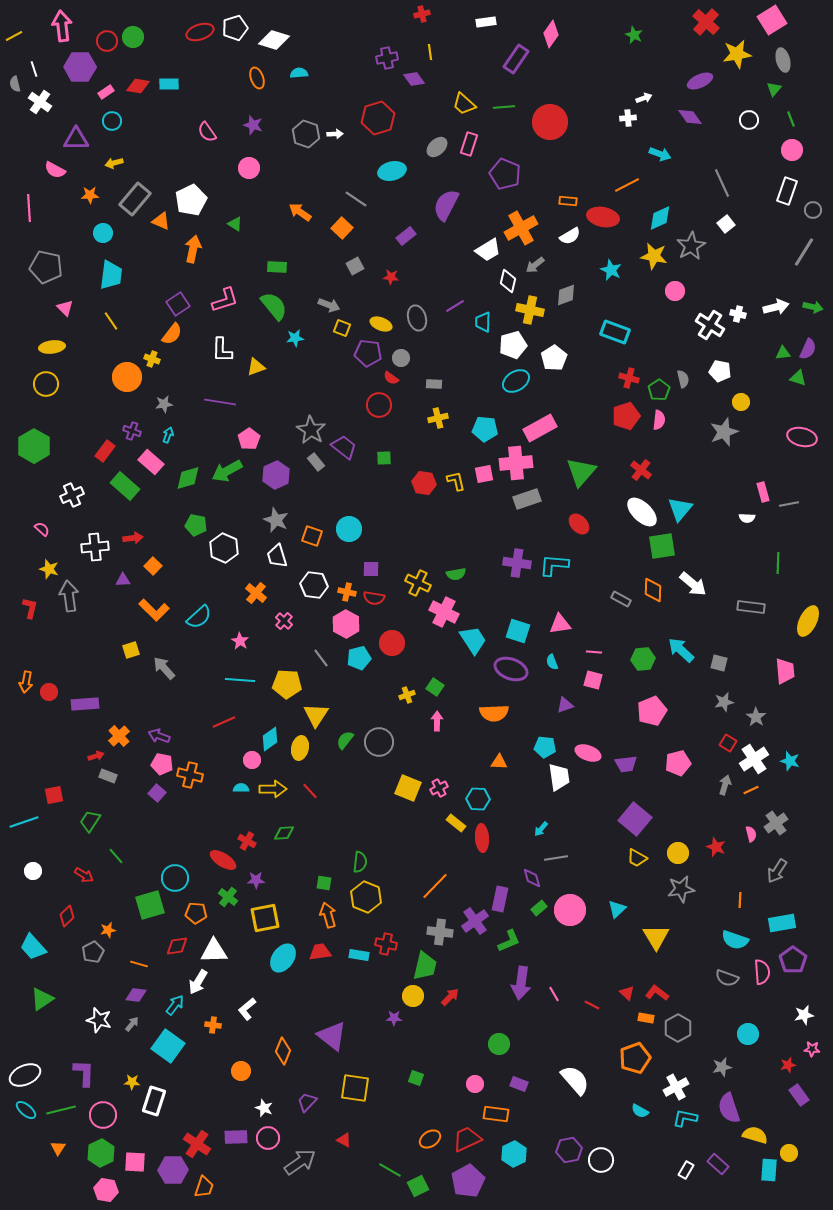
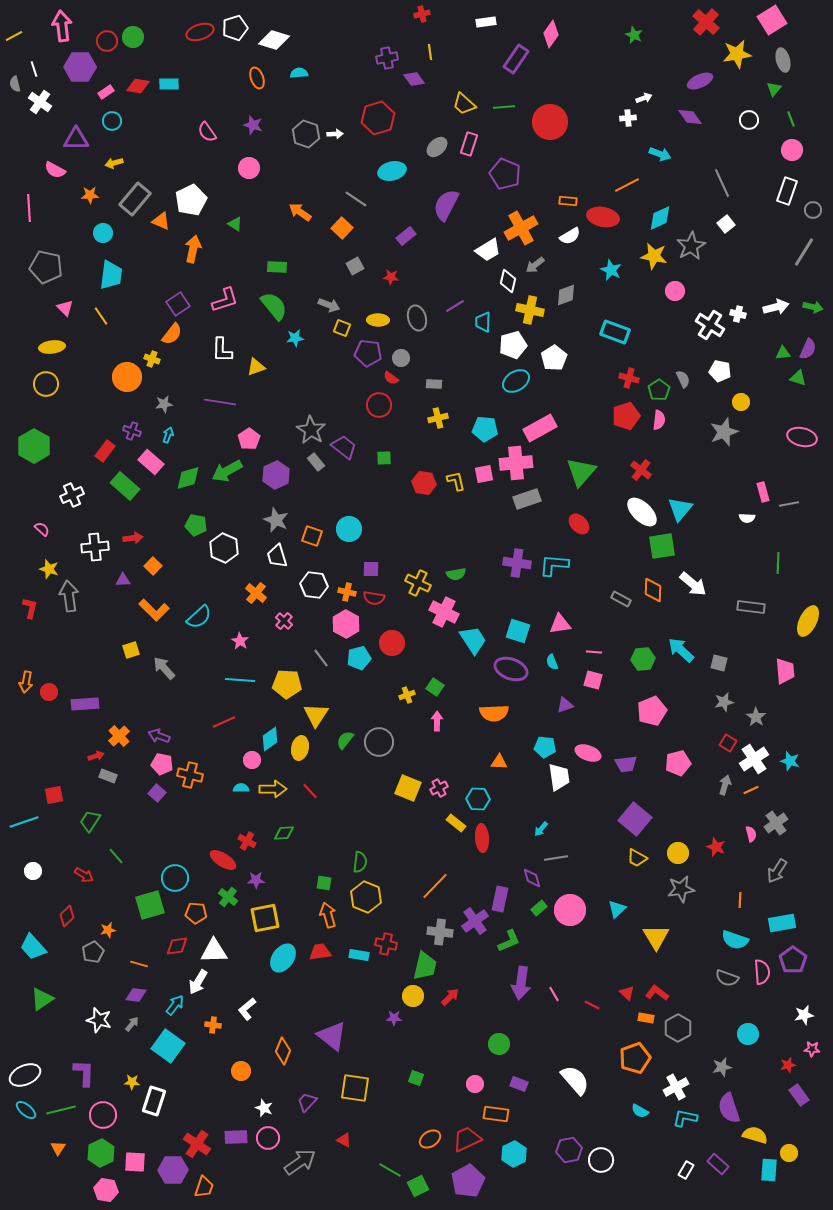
yellow line at (111, 321): moved 10 px left, 5 px up
yellow ellipse at (381, 324): moved 3 px left, 4 px up; rotated 20 degrees counterclockwise
gray semicircle at (683, 379): rotated 12 degrees counterclockwise
